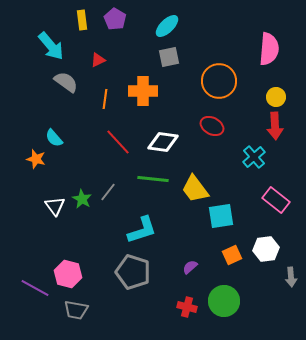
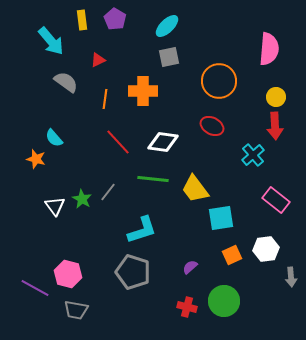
cyan arrow: moved 5 px up
cyan cross: moved 1 px left, 2 px up
cyan square: moved 2 px down
